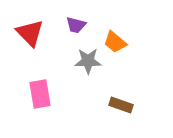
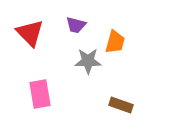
orange trapezoid: rotated 115 degrees counterclockwise
